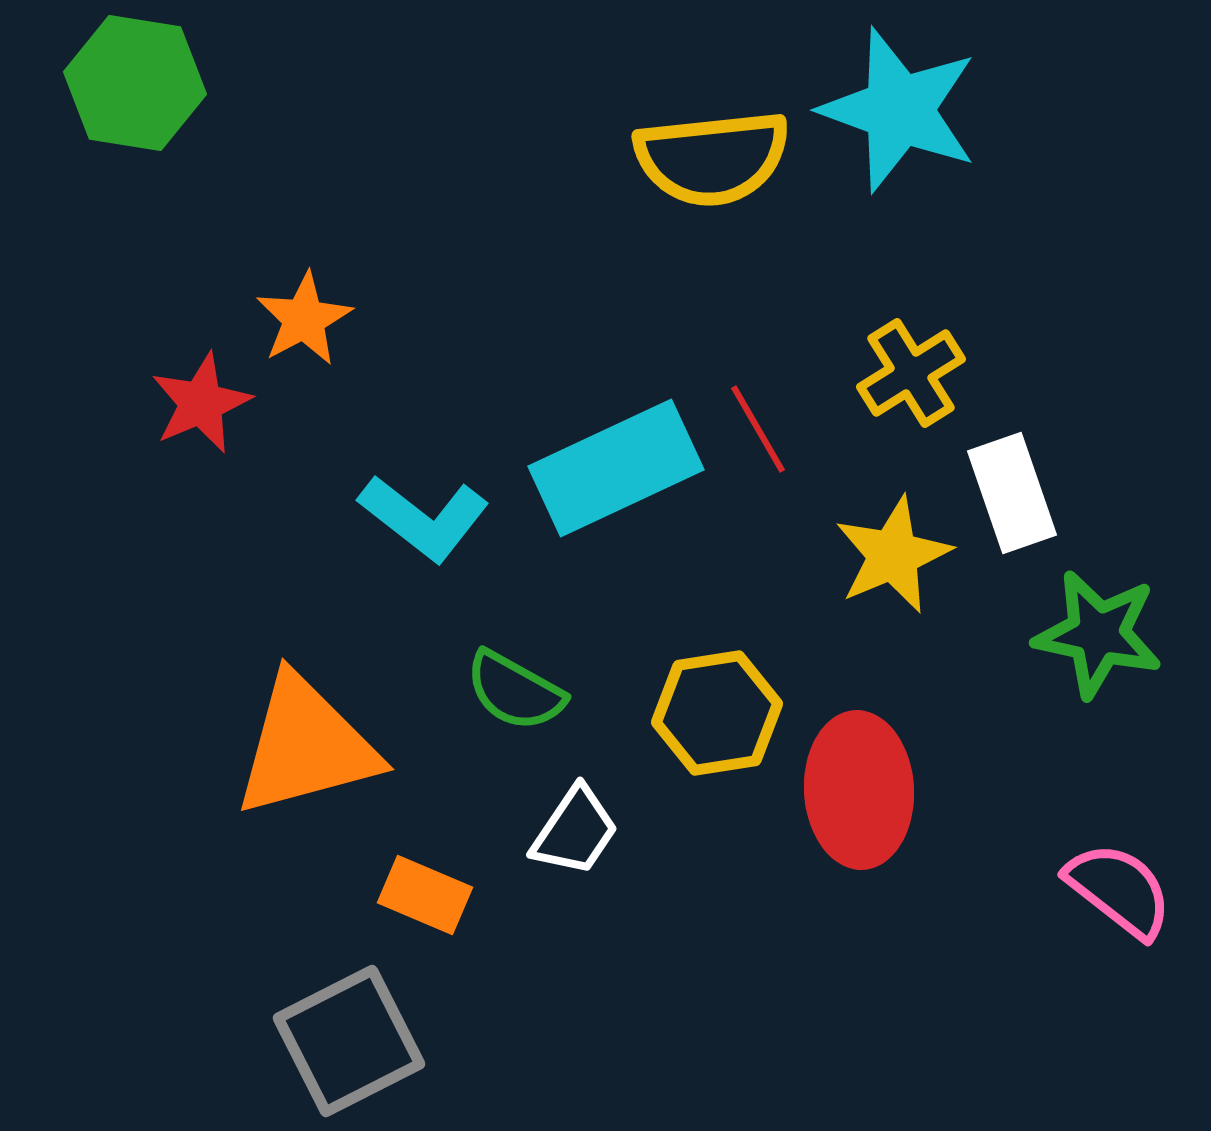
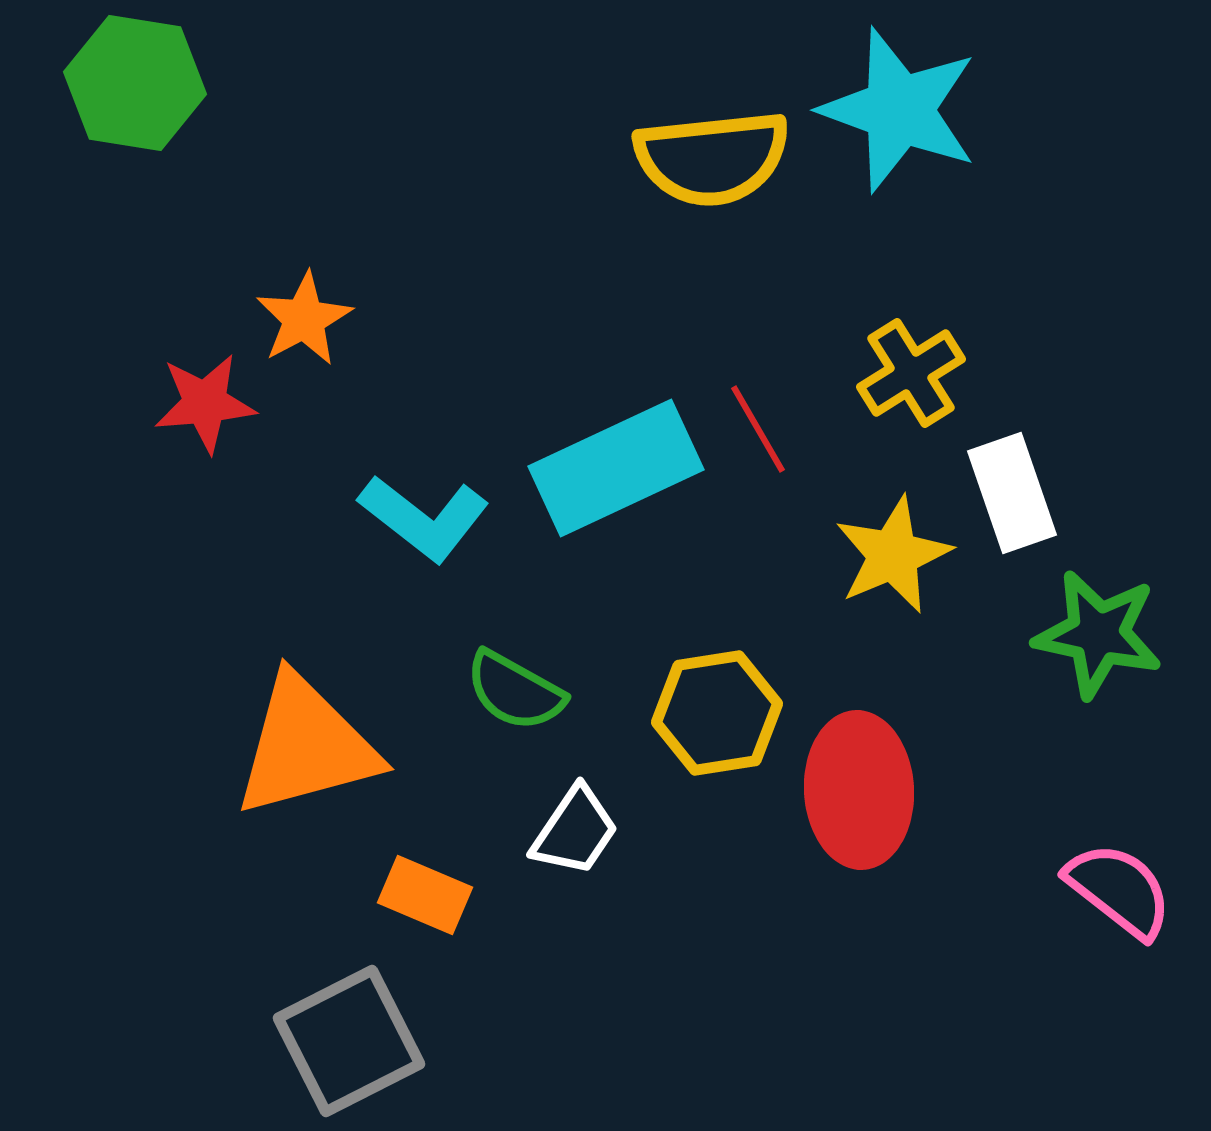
red star: moved 4 px right; rotated 18 degrees clockwise
